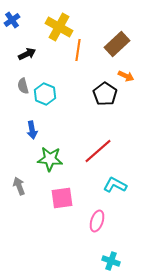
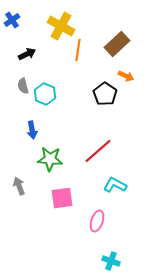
yellow cross: moved 2 px right, 1 px up
